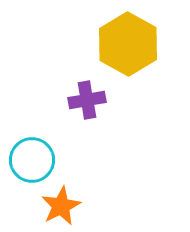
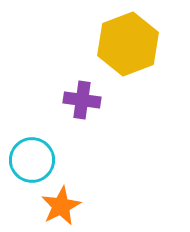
yellow hexagon: rotated 10 degrees clockwise
purple cross: moved 5 px left; rotated 18 degrees clockwise
